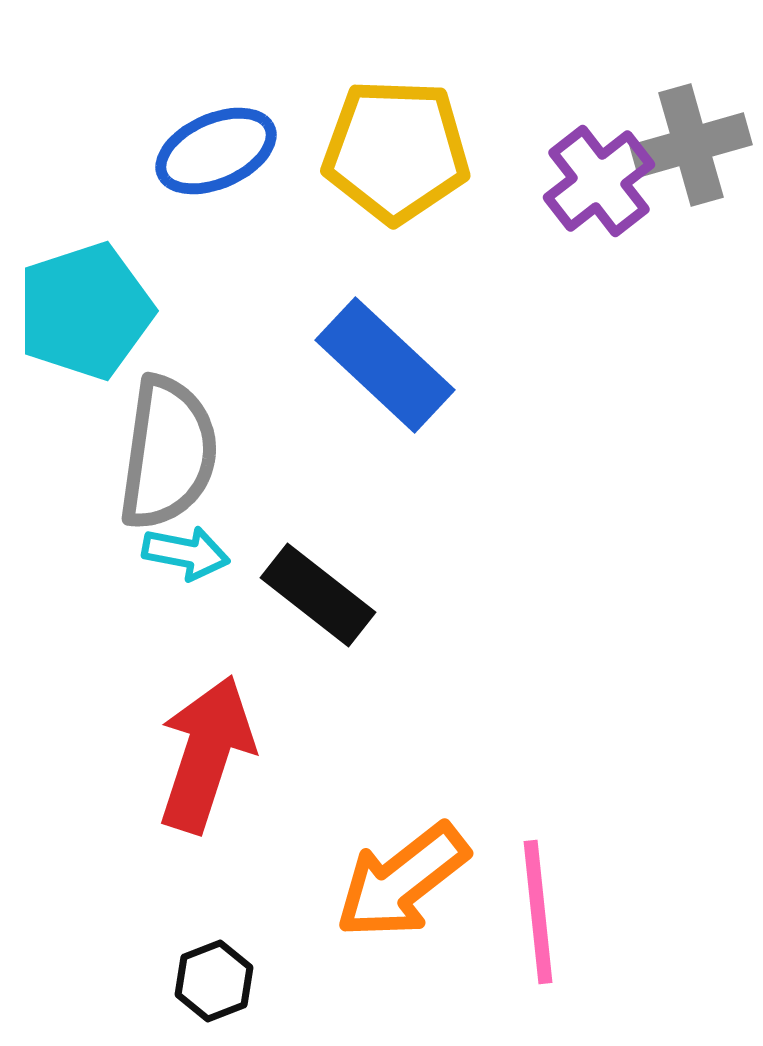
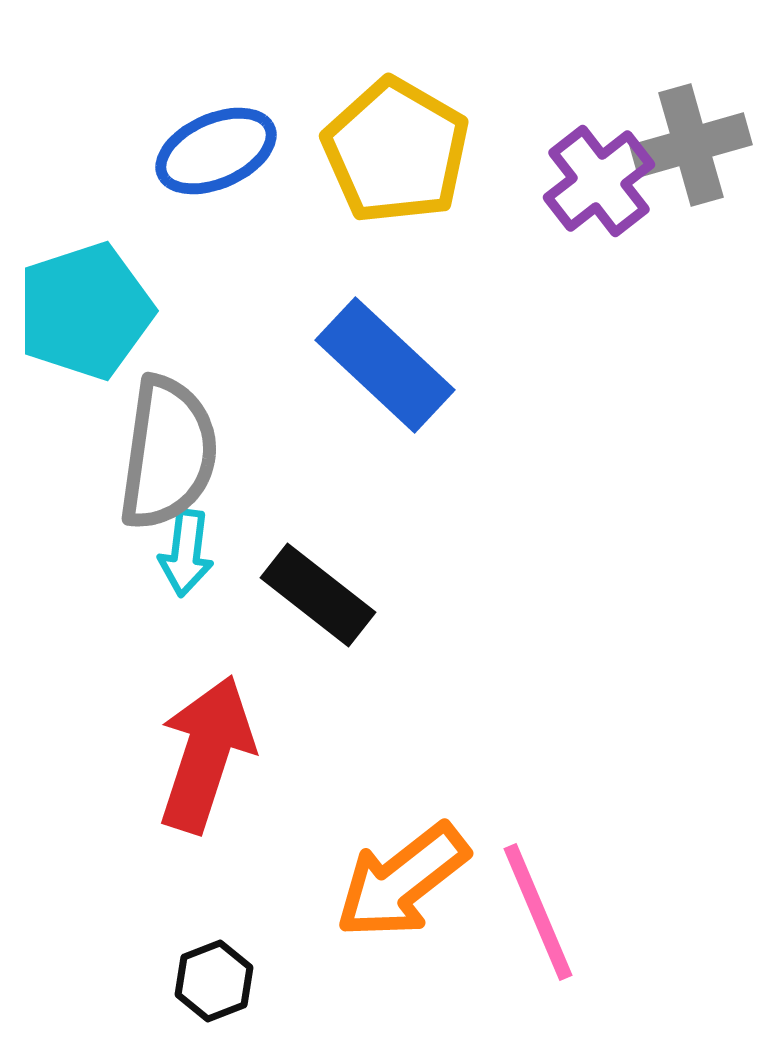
yellow pentagon: rotated 28 degrees clockwise
cyan arrow: rotated 86 degrees clockwise
pink line: rotated 17 degrees counterclockwise
